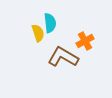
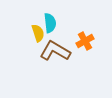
brown L-shape: moved 8 px left, 6 px up
